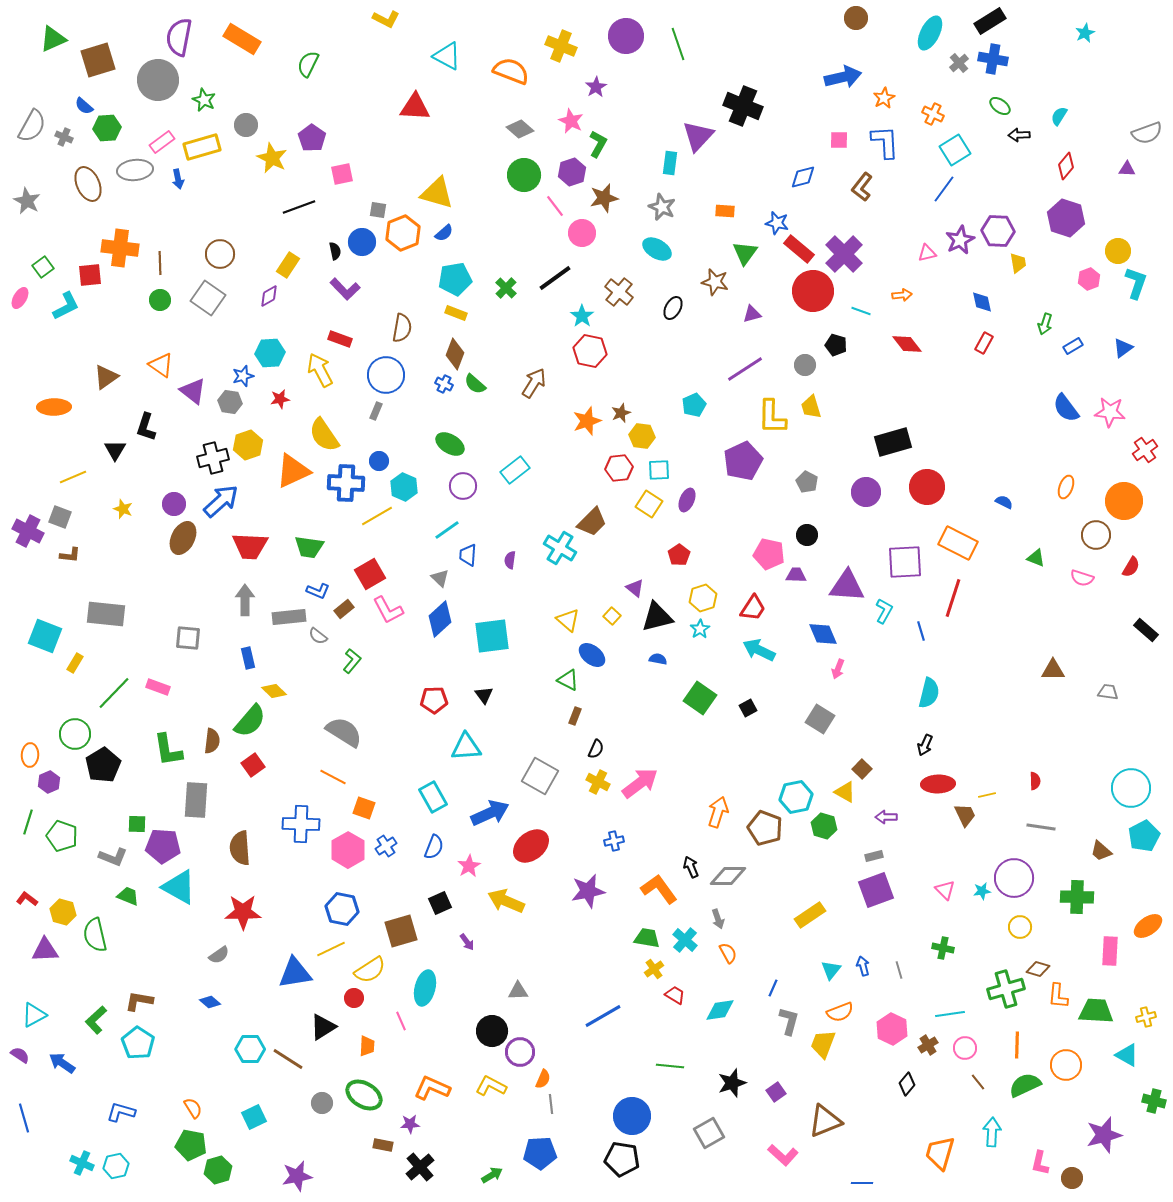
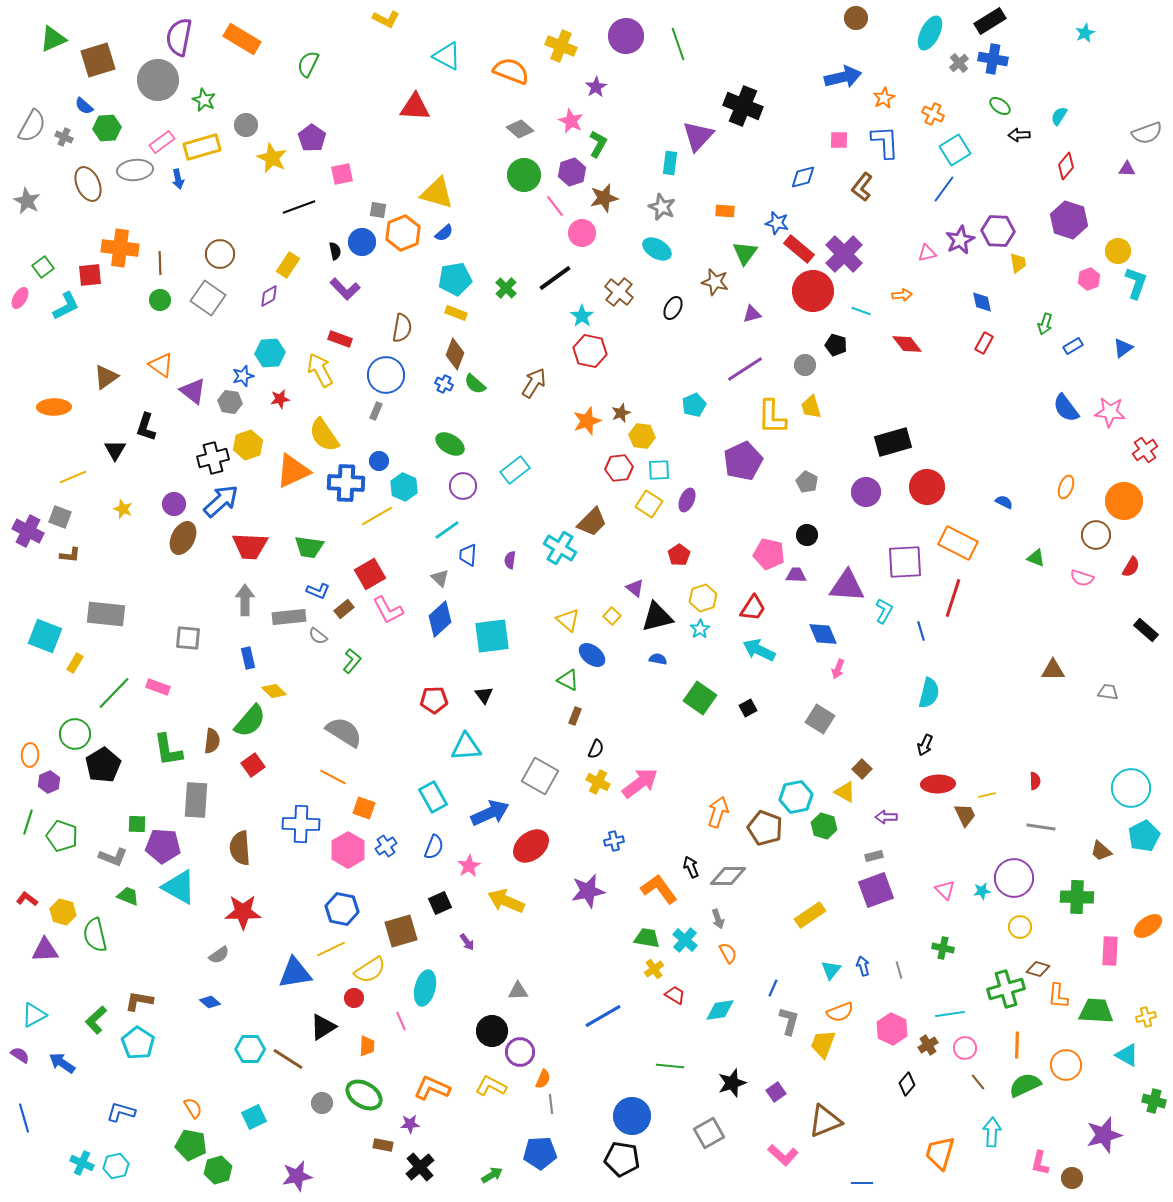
purple hexagon at (1066, 218): moved 3 px right, 2 px down
